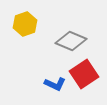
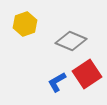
red square: moved 3 px right
blue L-shape: moved 2 px right, 2 px up; rotated 125 degrees clockwise
